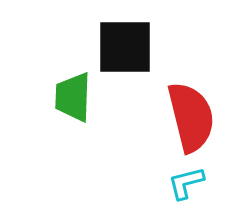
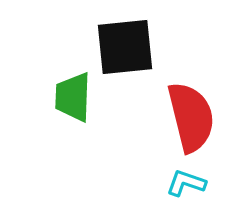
black square: rotated 6 degrees counterclockwise
cyan L-shape: rotated 33 degrees clockwise
